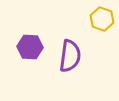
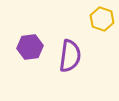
purple hexagon: rotated 10 degrees counterclockwise
